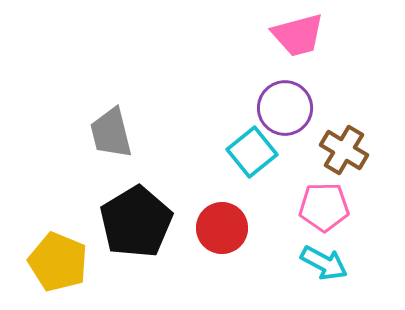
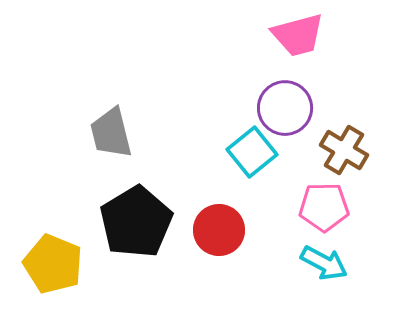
red circle: moved 3 px left, 2 px down
yellow pentagon: moved 5 px left, 2 px down
